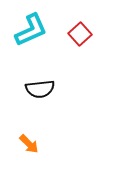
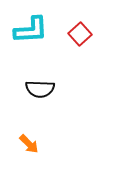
cyan L-shape: rotated 21 degrees clockwise
black semicircle: rotated 8 degrees clockwise
